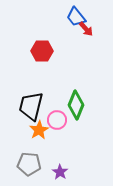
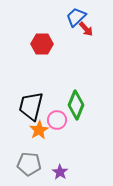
blue trapezoid: rotated 85 degrees clockwise
red hexagon: moved 7 px up
